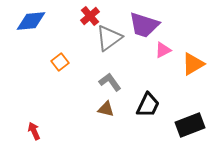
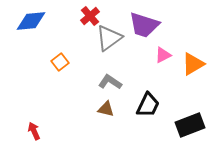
pink triangle: moved 5 px down
gray L-shape: rotated 20 degrees counterclockwise
